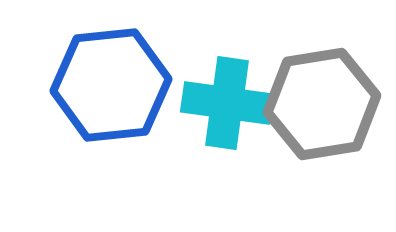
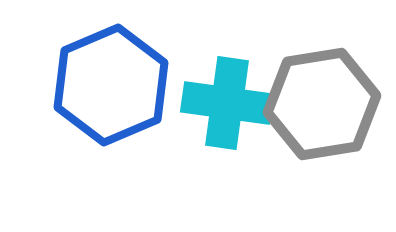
blue hexagon: rotated 17 degrees counterclockwise
